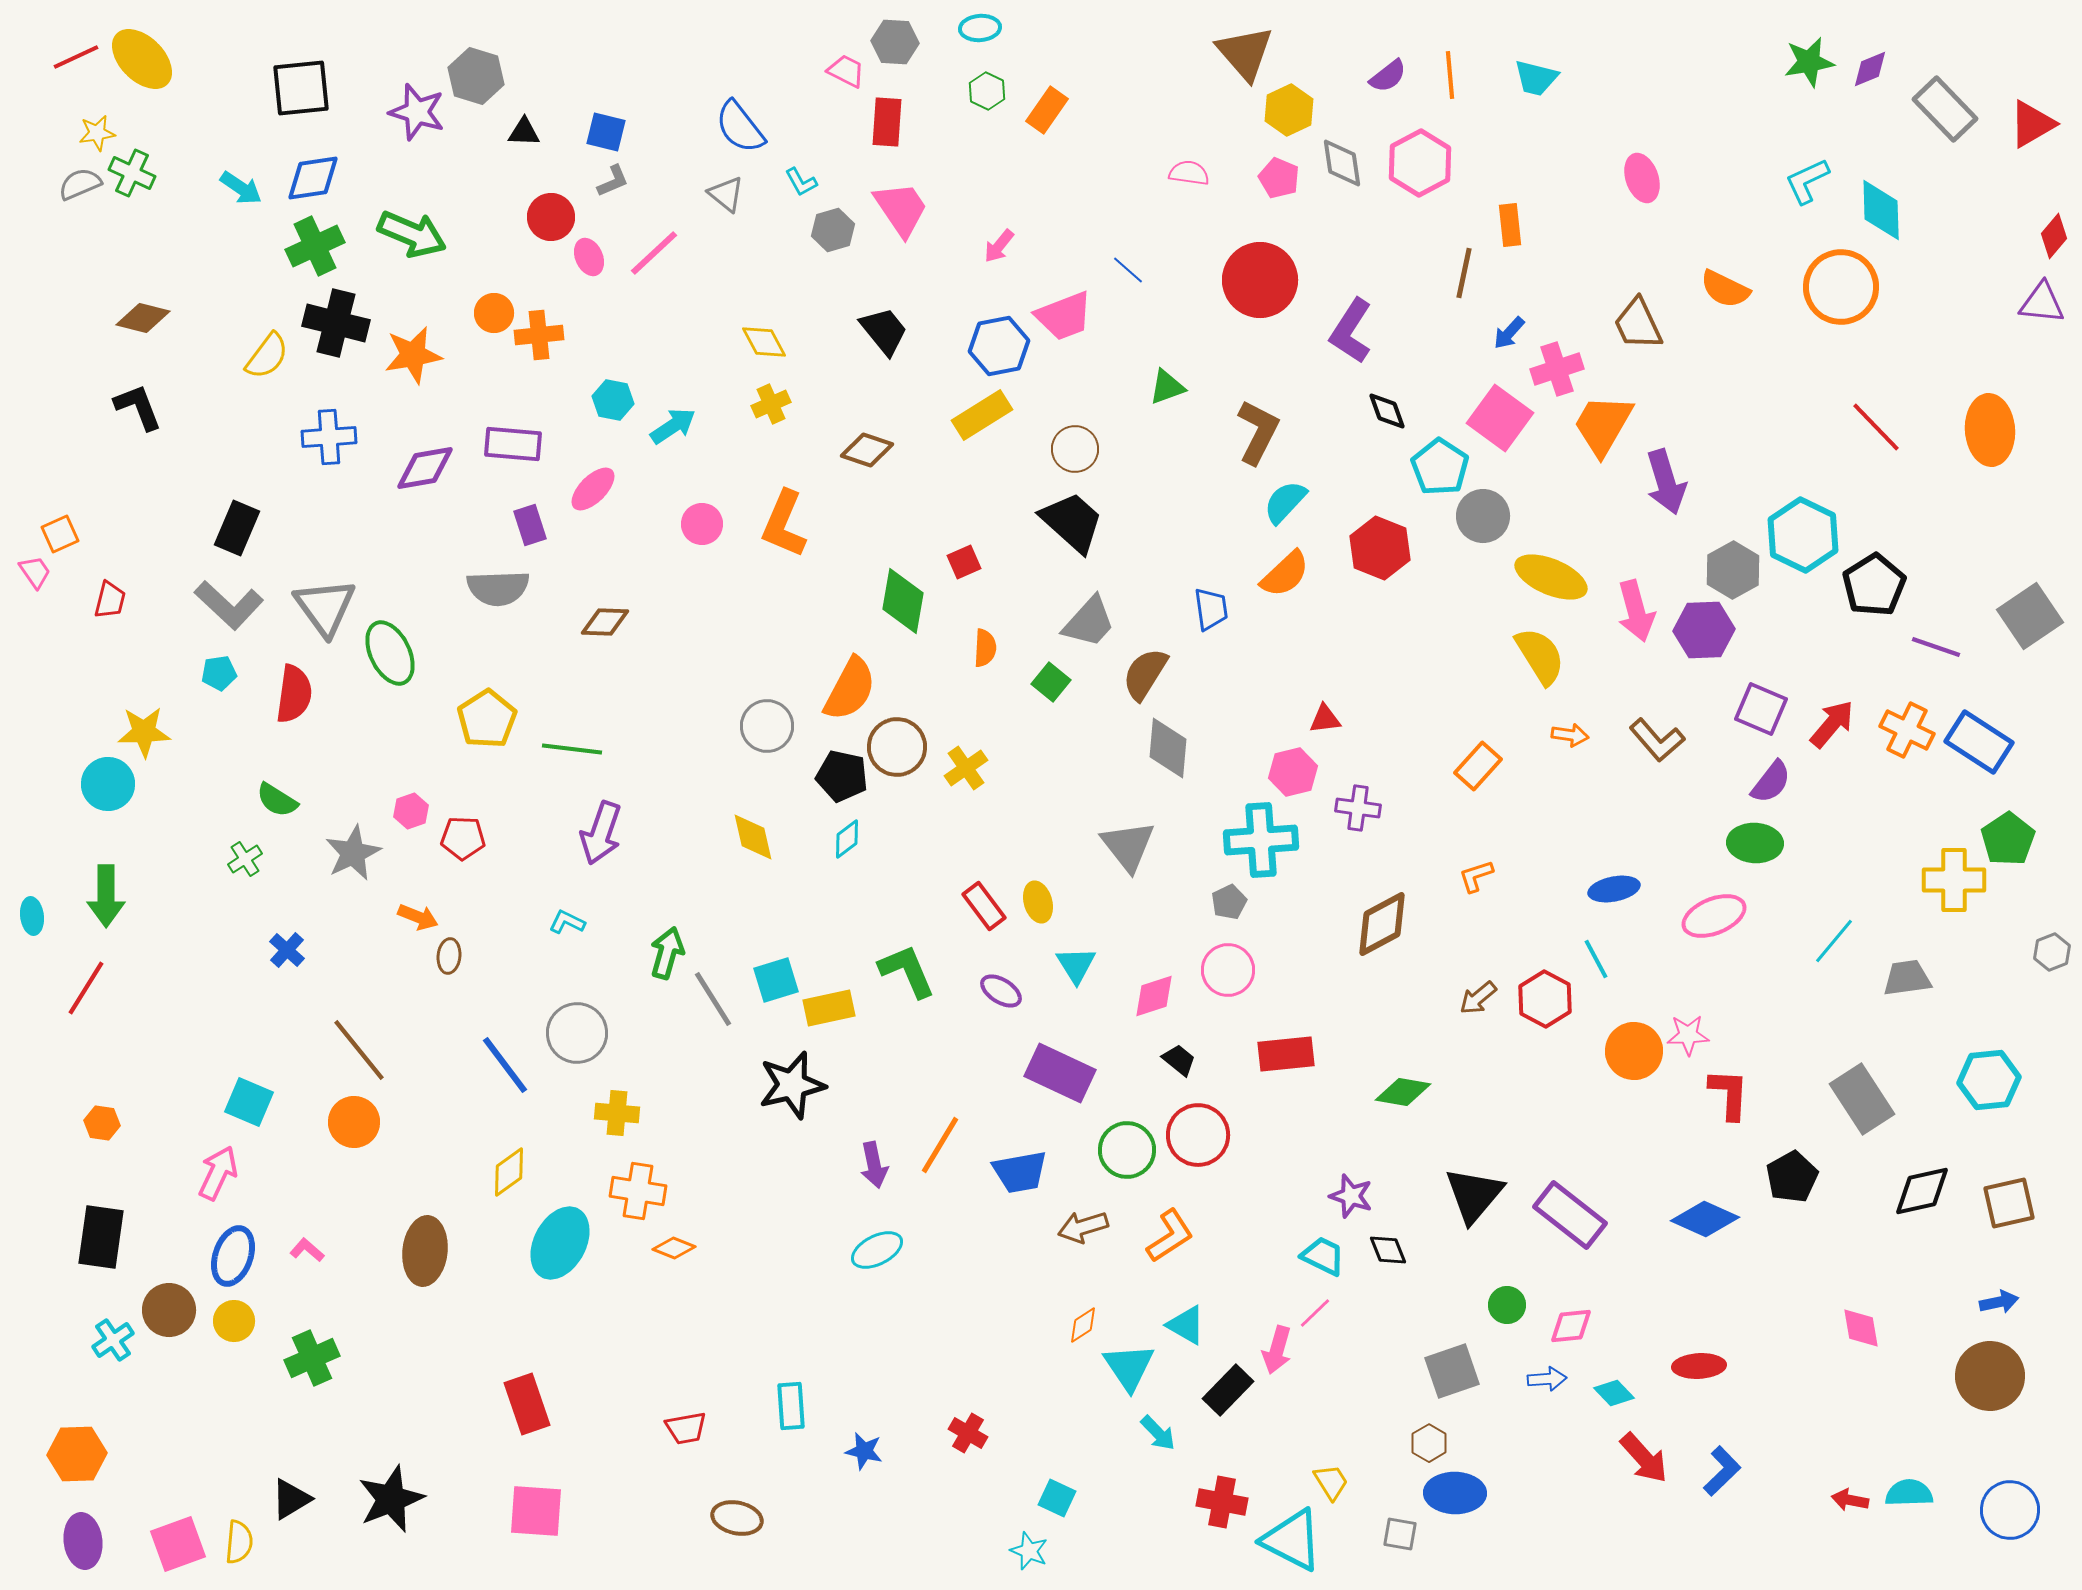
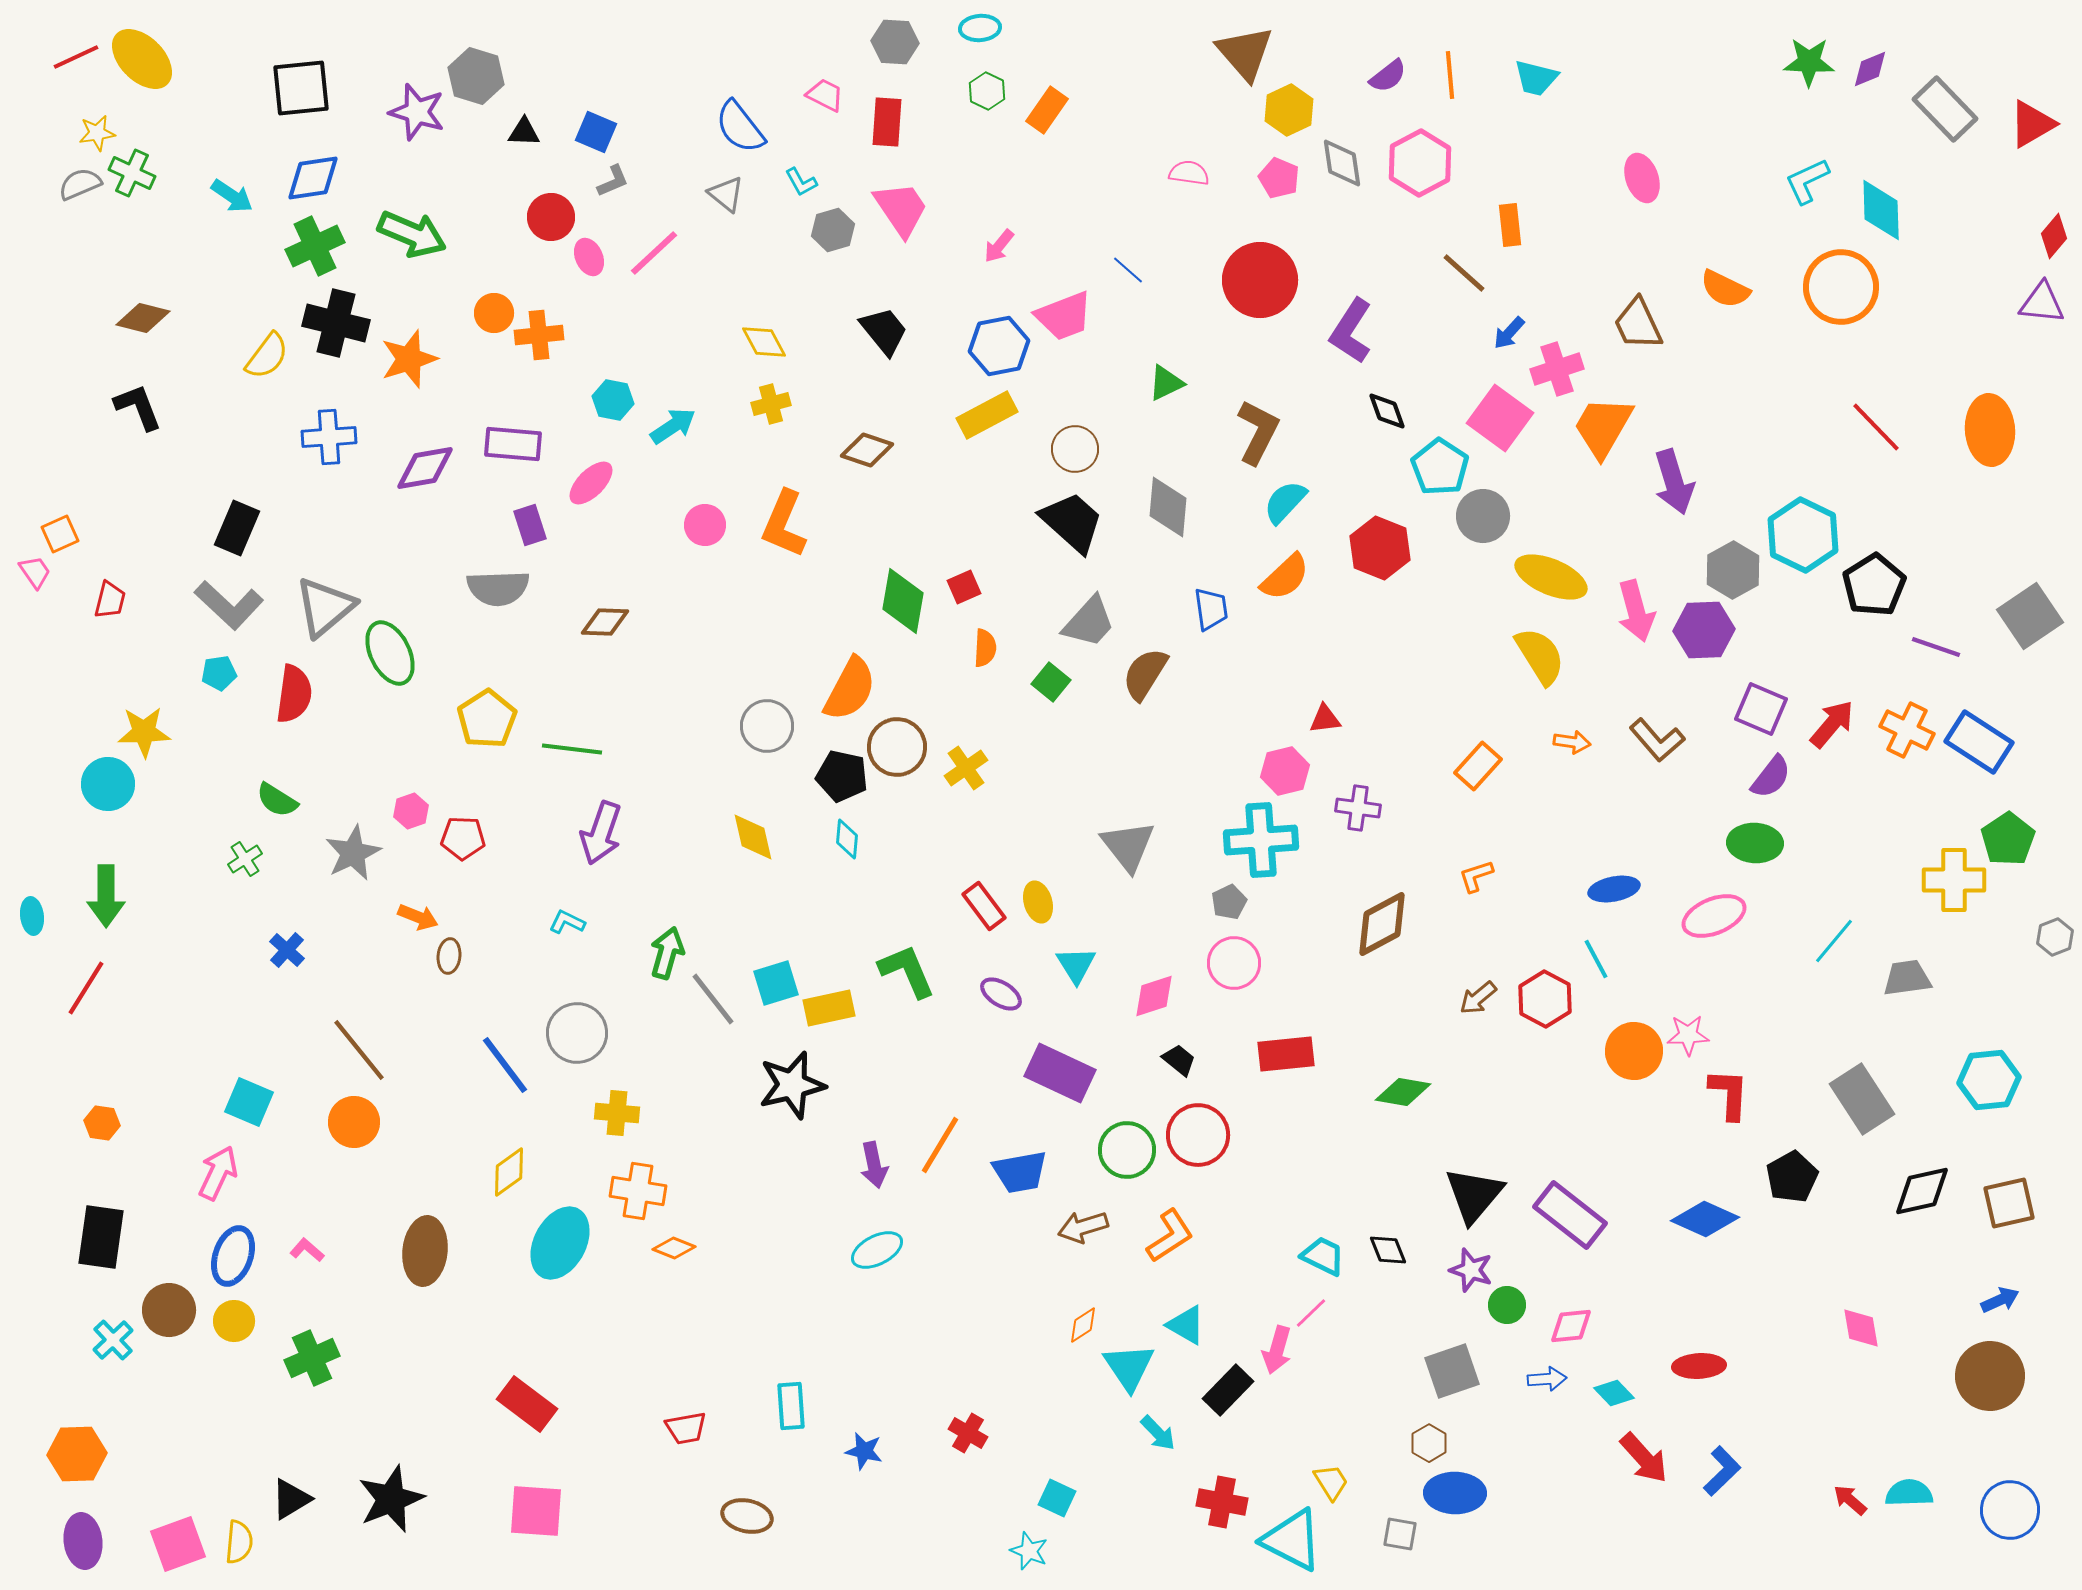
green star at (1809, 62): rotated 12 degrees clockwise
pink trapezoid at (846, 71): moved 21 px left, 24 px down
blue square at (606, 132): moved 10 px left; rotated 9 degrees clockwise
cyan arrow at (241, 188): moved 9 px left, 8 px down
brown line at (1464, 273): rotated 60 degrees counterclockwise
orange star at (413, 355): moved 4 px left, 4 px down; rotated 8 degrees counterclockwise
green triangle at (1167, 387): moved 1 px left, 4 px up; rotated 6 degrees counterclockwise
yellow cross at (771, 404): rotated 9 degrees clockwise
yellow rectangle at (982, 415): moved 5 px right; rotated 4 degrees clockwise
orange trapezoid at (1603, 425): moved 2 px down
purple arrow at (1666, 482): moved 8 px right
pink ellipse at (593, 489): moved 2 px left, 6 px up
pink circle at (702, 524): moved 3 px right, 1 px down
red square at (964, 562): moved 25 px down
orange semicircle at (1285, 574): moved 3 px down
gray triangle at (325, 607): rotated 26 degrees clockwise
orange arrow at (1570, 735): moved 2 px right, 7 px down
gray diamond at (1168, 748): moved 241 px up
pink hexagon at (1293, 772): moved 8 px left, 1 px up
purple semicircle at (1771, 782): moved 5 px up
cyan diamond at (847, 839): rotated 48 degrees counterclockwise
gray hexagon at (2052, 952): moved 3 px right, 15 px up
pink circle at (1228, 970): moved 6 px right, 7 px up
cyan square at (776, 980): moved 3 px down
purple ellipse at (1001, 991): moved 3 px down
gray line at (713, 999): rotated 6 degrees counterclockwise
purple star at (1351, 1196): moved 120 px right, 74 px down
blue arrow at (1999, 1302): moved 1 px right, 2 px up; rotated 12 degrees counterclockwise
pink line at (1315, 1313): moved 4 px left
cyan cross at (113, 1340): rotated 9 degrees counterclockwise
red rectangle at (527, 1404): rotated 34 degrees counterclockwise
red arrow at (1850, 1500): rotated 30 degrees clockwise
brown ellipse at (737, 1518): moved 10 px right, 2 px up
